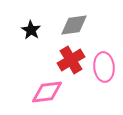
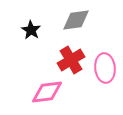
gray diamond: moved 2 px right, 5 px up
pink ellipse: moved 1 px right, 1 px down
